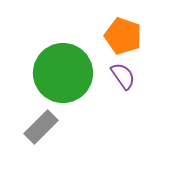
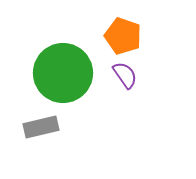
purple semicircle: moved 2 px right, 1 px up
gray rectangle: rotated 32 degrees clockwise
